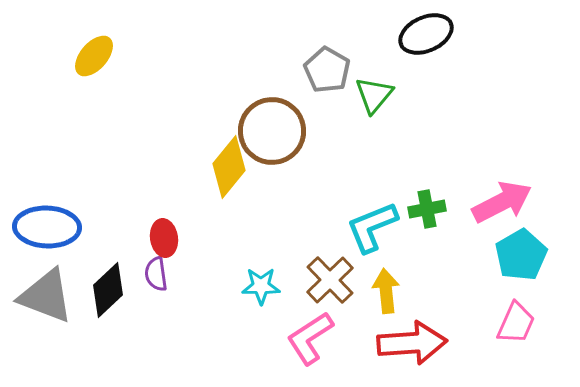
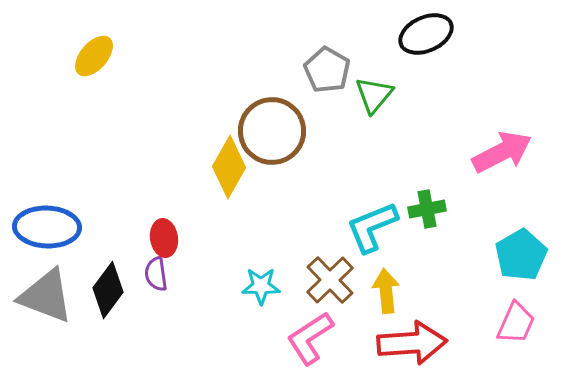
yellow diamond: rotated 10 degrees counterclockwise
pink arrow: moved 50 px up
black diamond: rotated 10 degrees counterclockwise
